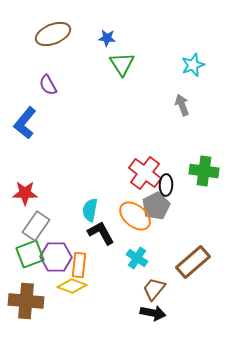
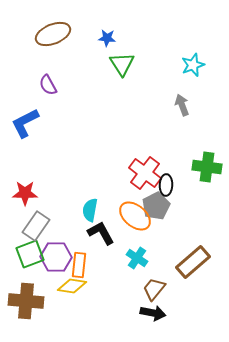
blue L-shape: rotated 24 degrees clockwise
green cross: moved 3 px right, 4 px up
yellow diamond: rotated 12 degrees counterclockwise
